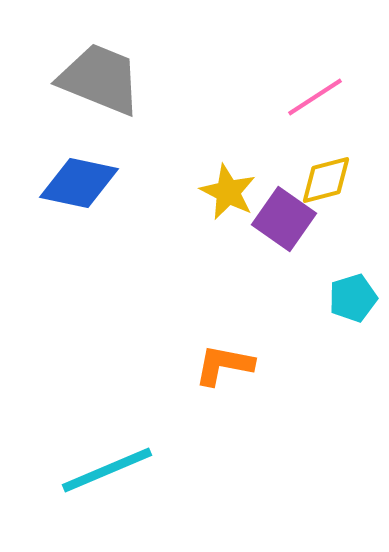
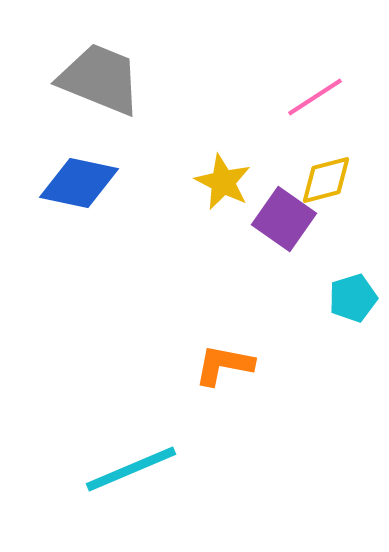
yellow star: moved 5 px left, 10 px up
cyan line: moved 24 px right, 1 px up
